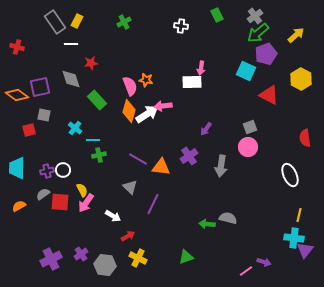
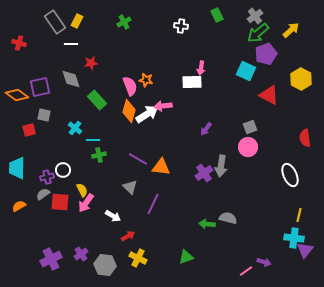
yellow arrow at (296, 35): moved 5 px left, 5 px up
red cross at (17, 47): moved 2 px right, 4 px up
purple cross at (189, 156): moved 15 px right, 17 px down
purple cross at (47, 171): moved 6 px down
